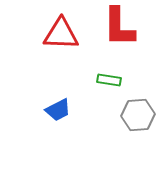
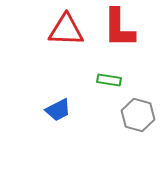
red L-shape: moved 1 px down
red triangle: moved 5 px right, 4 px up
gray hexagon: rotated 20 degrees clockwise
